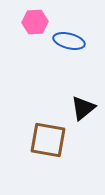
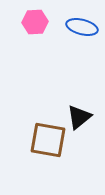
blue ellipse: moved 13 px right, 14 px up
black triangle: moved 4 px left, 9 px down
